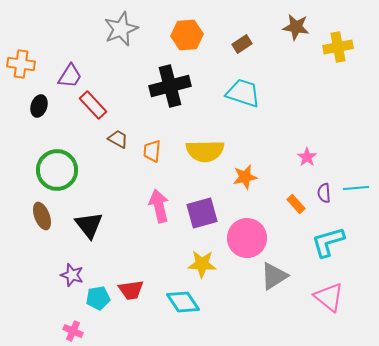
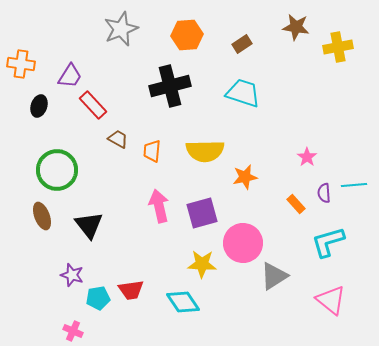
cyan line: moved 2 px left, 3 px up
pink circle: moved 4 px left, 5 px down
pink triangle: moved 2 px right, 3 px down
